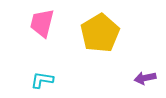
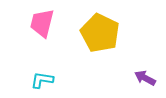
yellow pentagon: rotated 15 degrees counterclockwise
purple arrow: rotated 40 degrees clockwise
